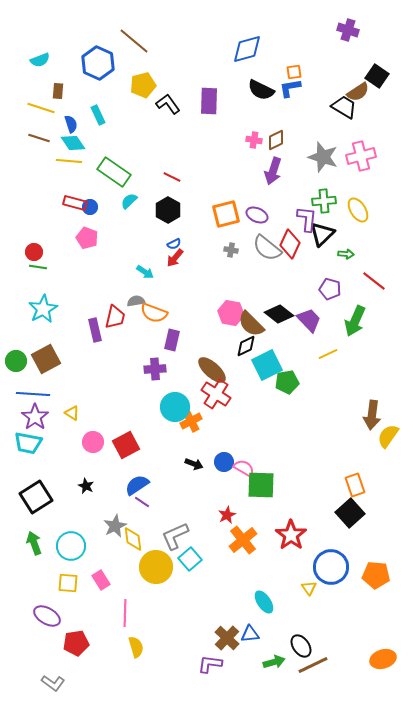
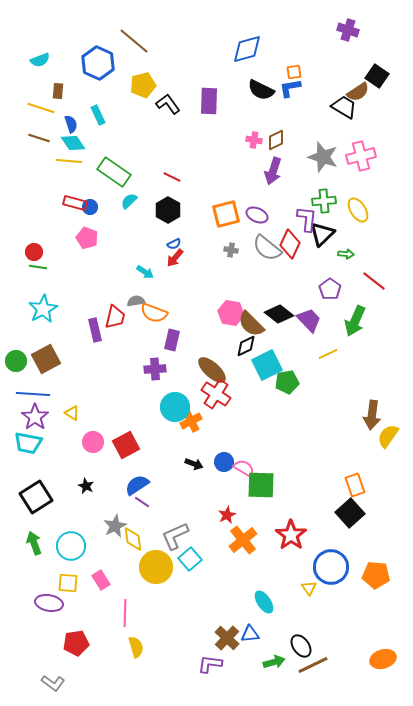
purple pentagon at (330, 289): rotated 20 degrees clockwise
purple ellipse at (47, 616): moved 2 px right, 13 px up; rotated 20 degrees counterclockwise
